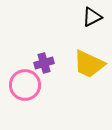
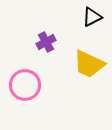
purple cross: moved 2 px right, 21 px up; rotated 12 degrees counterclockwise
